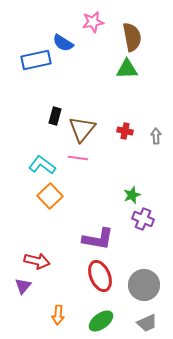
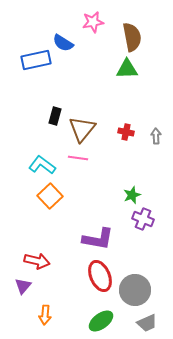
red cross: moved 1 px right, 1 px down
gray circle: moved 9 px left, 5 px down
orange arrow: moved 13 px left
